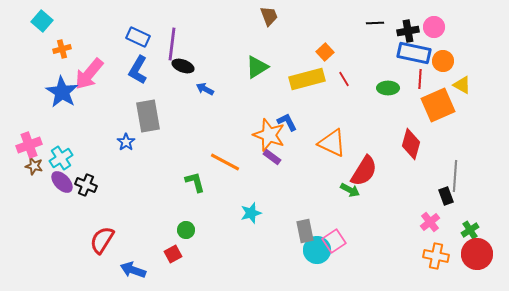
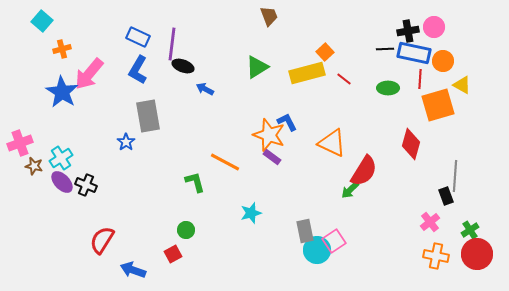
black line at (375, 23): moved 10 px right, 26 px down
yellow rectangle at (307, 79): moved 6 px up
red line at (344, 79): rotated 21 degrees counterclockwise
orange square at (438, 105): rotated 8 degrees clockwise
pink cross at (29, 145): moved 9 px left, 2 px up
green arrow at (350, 190): rotated 108 degrees clockwise
